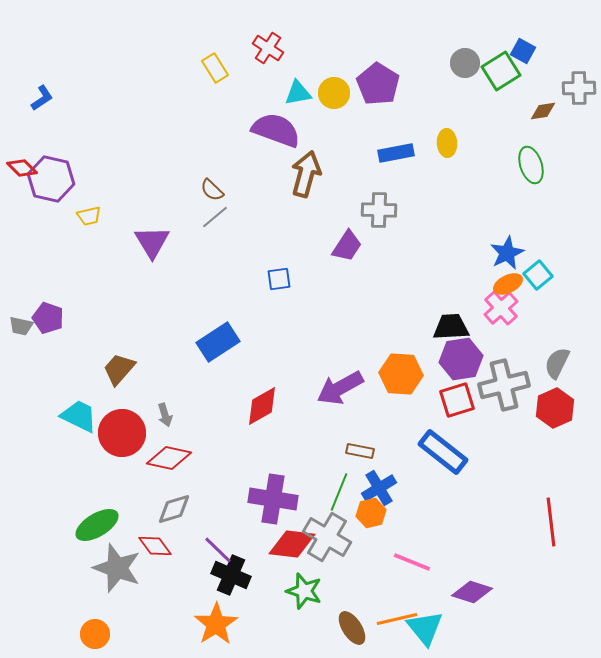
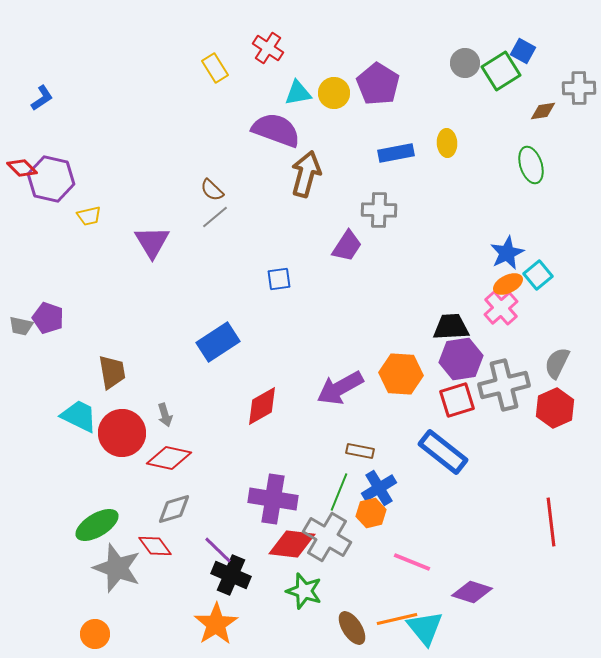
brown trapezoid at (119, 369): moved 7 px left, 3 px down; rotated 129 degrees clockwise
